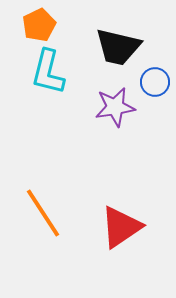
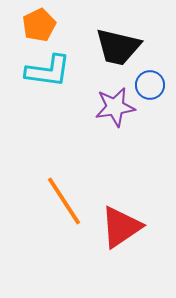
cyan L-shape: moved 1 px up; rotated 96 degrees counterclockwise
blue circle: moved 5 px left, 3 px down
orange line: moved 21 px right, 12 px up
